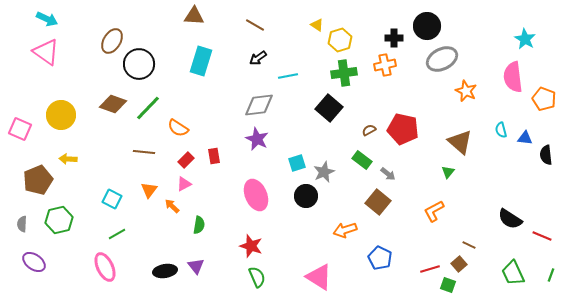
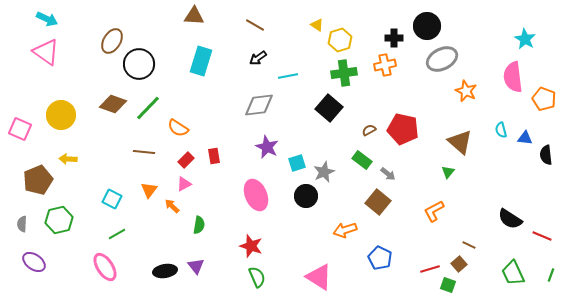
purple star at (257, 139): moved 10 px right, 8 px down
pink ellipse at (105, 267): rotated 8 degrees counterclockwise
